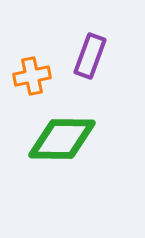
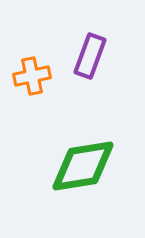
green diamond: moved 21 px right, 27 px down; rotated 10 degrees counterclockwise
